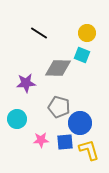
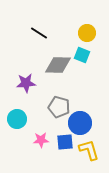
gray diamond: moved 3 px up
